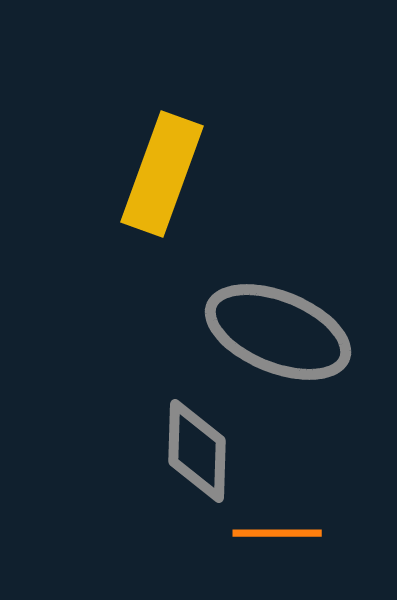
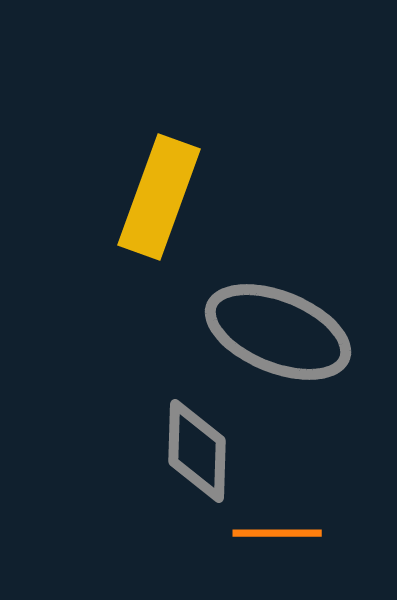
yellow rectangle: moved 3 px left, 23 px down
